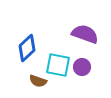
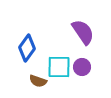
purple semicircle: moved 2 px left, 2 px up; rotated 36 degrees clockwise
blue diamond: rotated 12 degrees counterclockwise
cyan square: moved 1 px right, 2 px down; rotated 10 degrees counterclockwise
